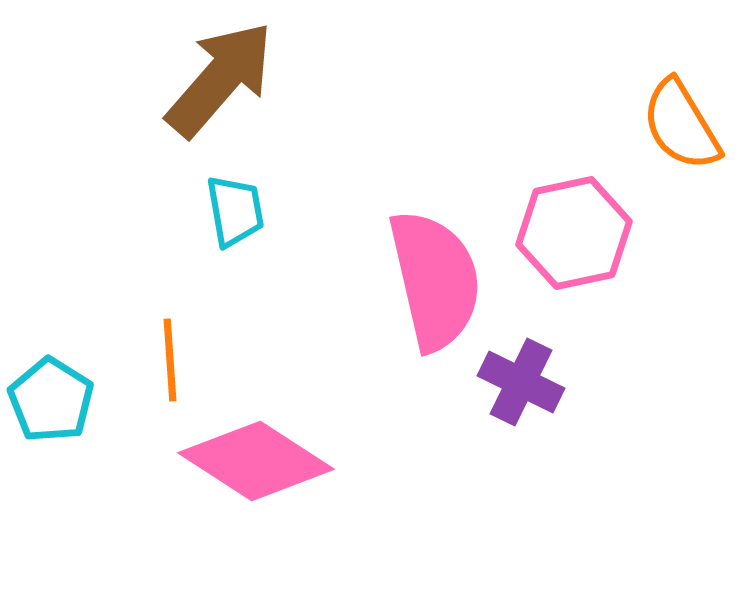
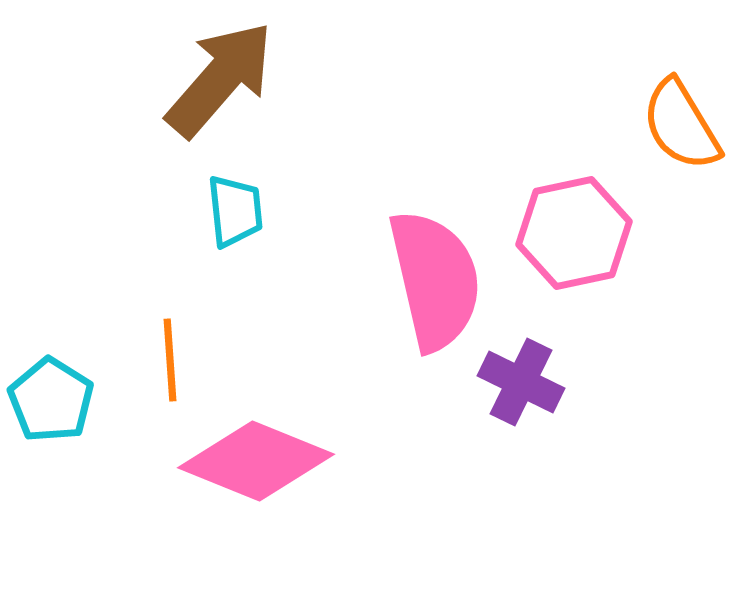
cyan trapezoid: rotated 4 degrees clockwise
pink diamond: rotated 11 degrees counterclockwise
